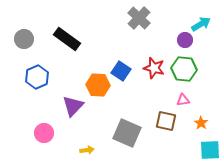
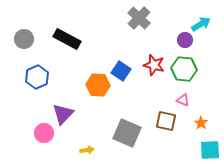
black rectangle: rotated 8 degrees counterclockwise
red star: moved 3 px up
pink triangle: rotated 32 degrees clockwise
purple triangle: moved 10 px left, 8 px down
